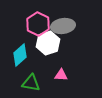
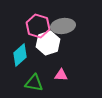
pink hexagon: moved 2 px down; rotated 10 degrees counterclockwise
green triangle: moved 3 px right
